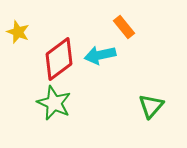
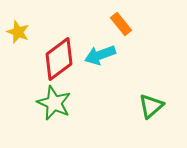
orange rectangle: moved 3 px left, 3 px up
cyan arrow: rotated 8 degrees counterclockwise
green triangle: rotated 8 degrees clockwise
